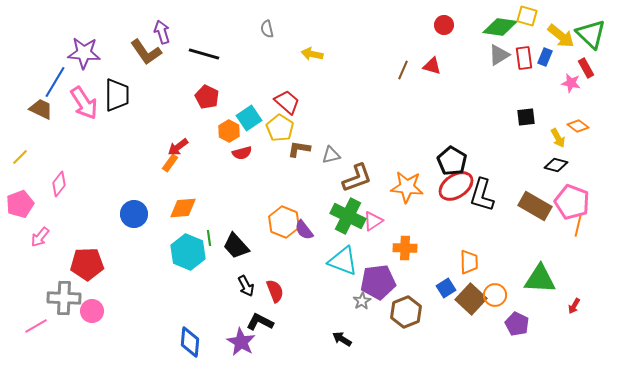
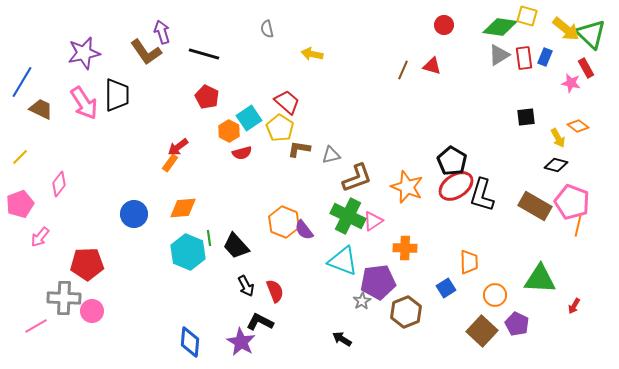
yellow arrow at (561, 36): moved 5 px right, 7 px up
purple star at (84, 53): rotated 16 degrees counterclockwise
blue line at (55, 82): moved 33 px left
orange star at (407, 187): rotated 16 degrees clockwise
brown square at (471, 299): moved 11 px right, 32 px down
